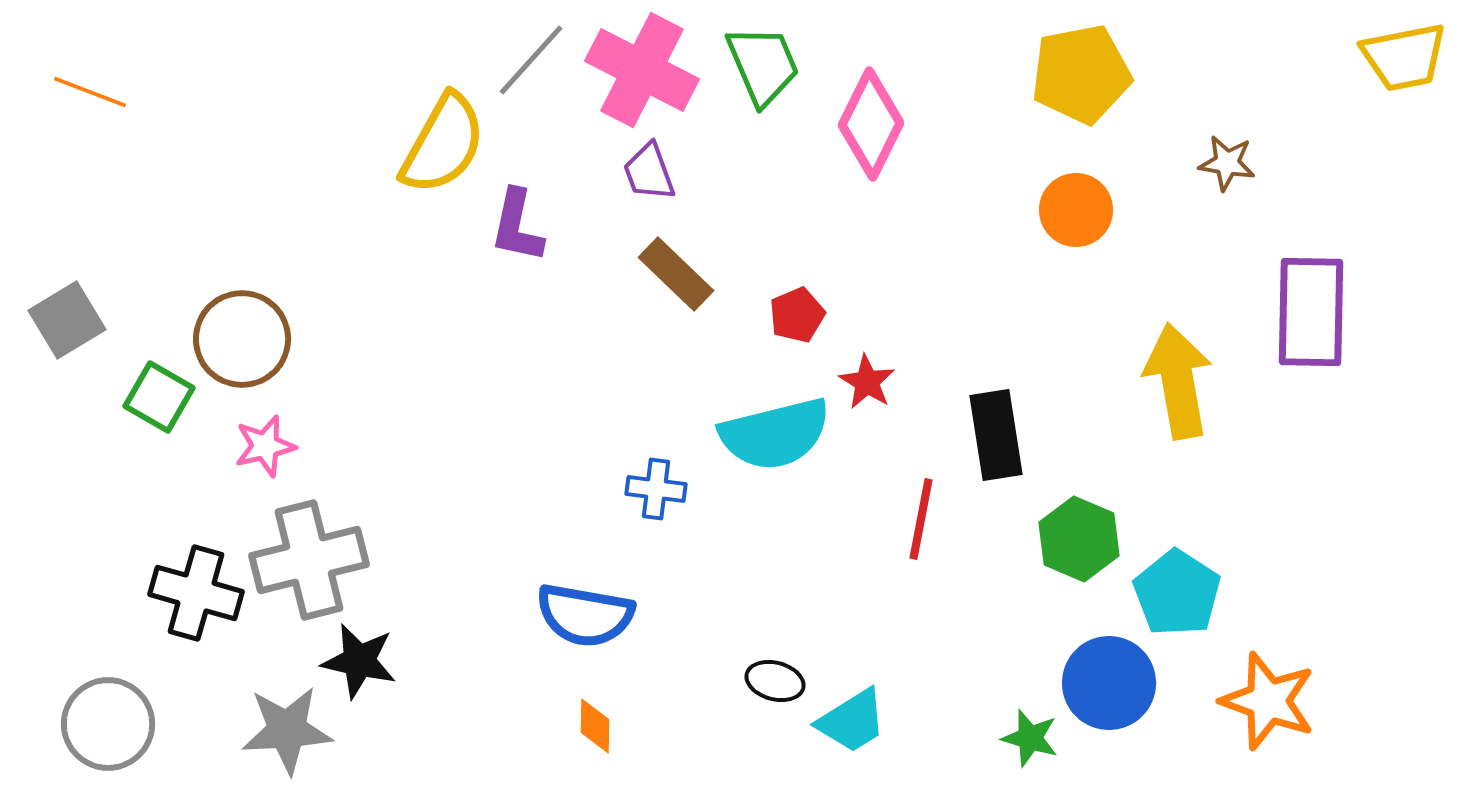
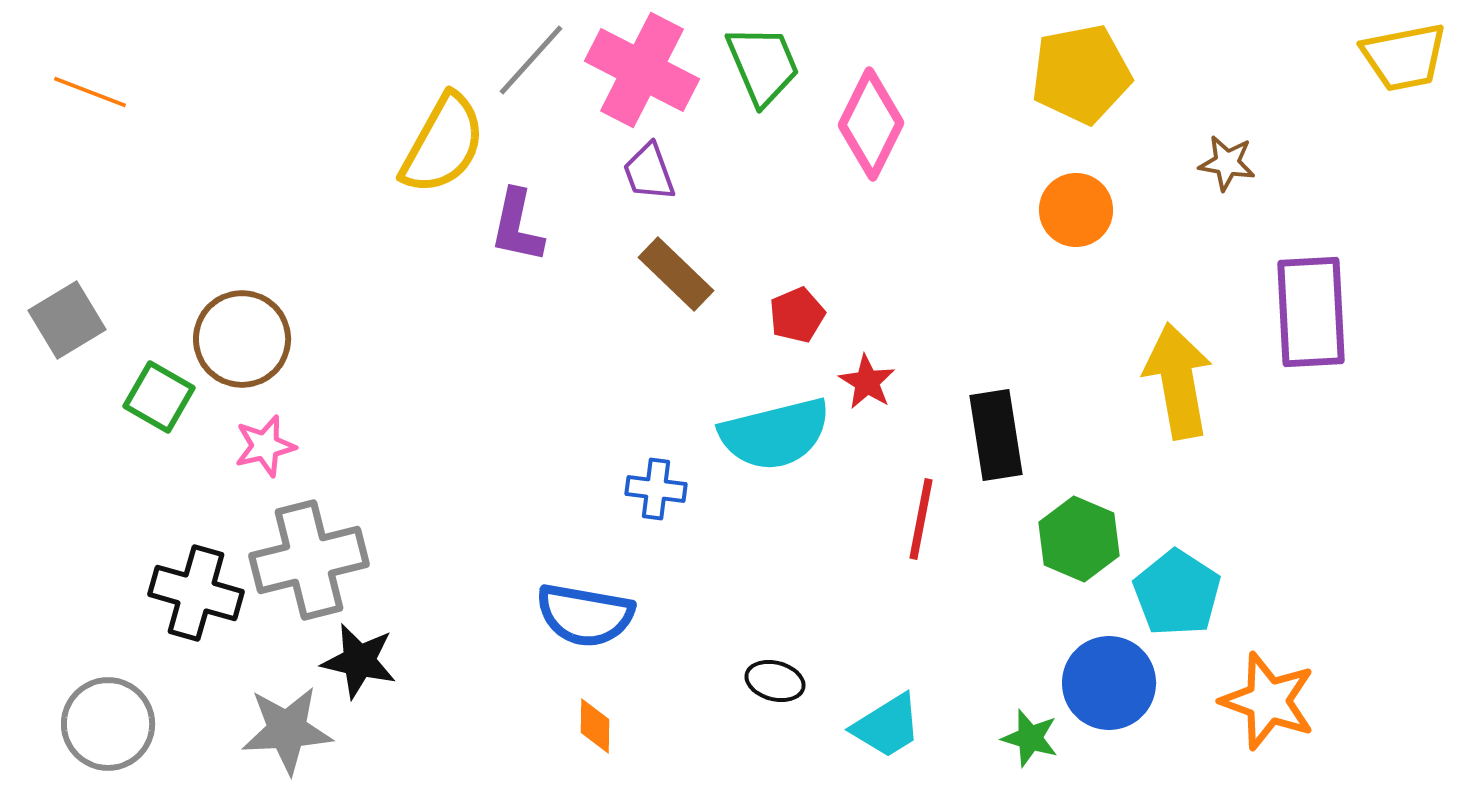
purple rectangle: rotated 4 degrees counterclockwise
cyan trapezoid: moved 35 px right, 5 px down
